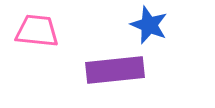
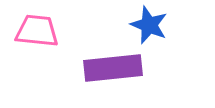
purple rectangle: moved 2 px left, 2 px up
